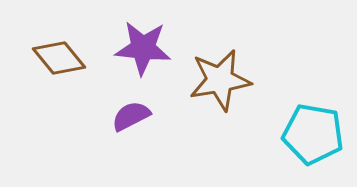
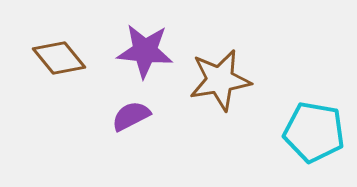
purple star: moved 2 px right, 3 px down
cyan pentagon: moved 1 px right, 2 px up
